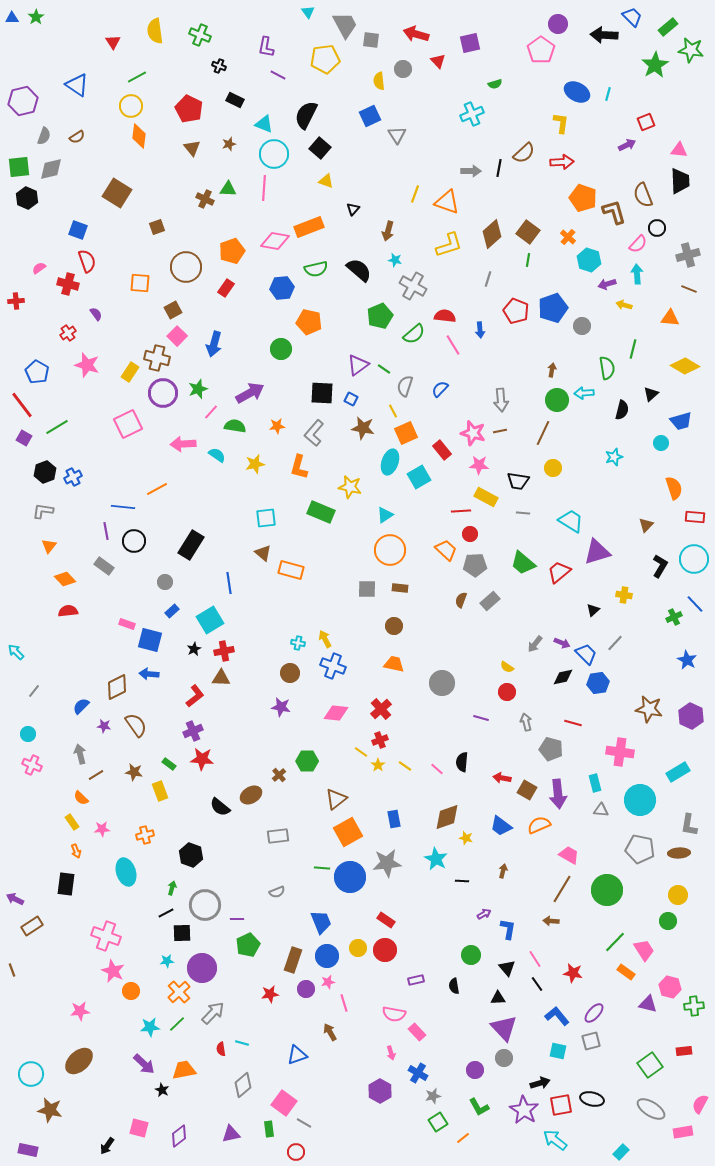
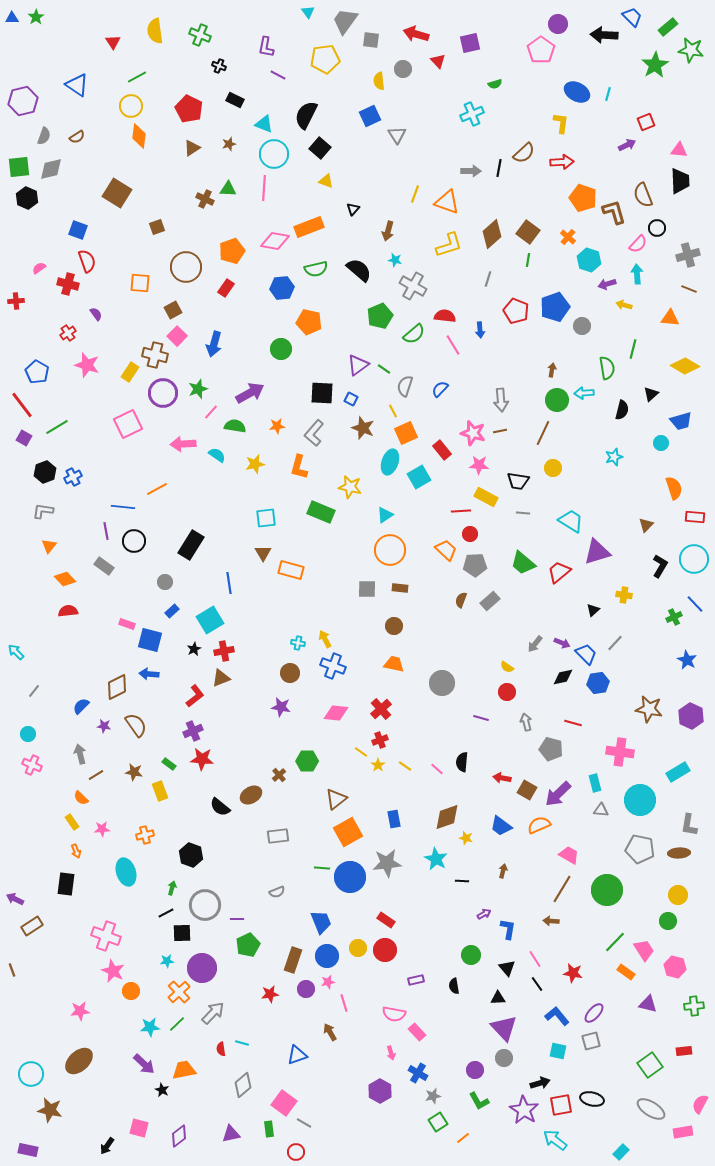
gray trapezoid at (345, 25): moved 4 px up; rotated 116 degrees counterclockwise
brown triangle at (192, 148): rotated 36 degrees clockwise
blue pentagon at (553, 308): moved 2 px right, 1 px up
brown cross at (157, 358): moved 2 px left, 3 px up
brown star at (363, 428): rotated 10 degrees clockwise
brown triangle at (263, 553): rotated 18 degrees clockwise
brown triangle at (221, 678): rotated 24 degrees counterclockwise
purple arrow at (558, 794): rotated 52 degrees clockwise
pink hexagon at (670, 987): moved 5 px right, 20 px up
green L-shape at (479, 1107): moved 6 px up
